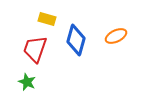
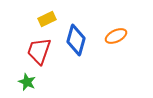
yellow rectangle: rotated 42 degrees counterclockwise
red trapezoid: moved 4 px right, 2 px down
